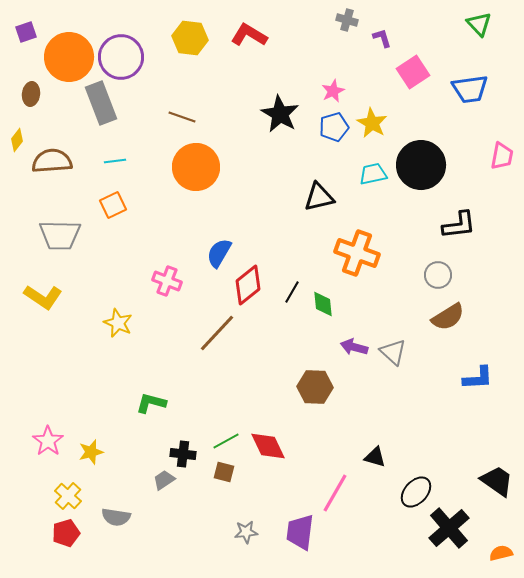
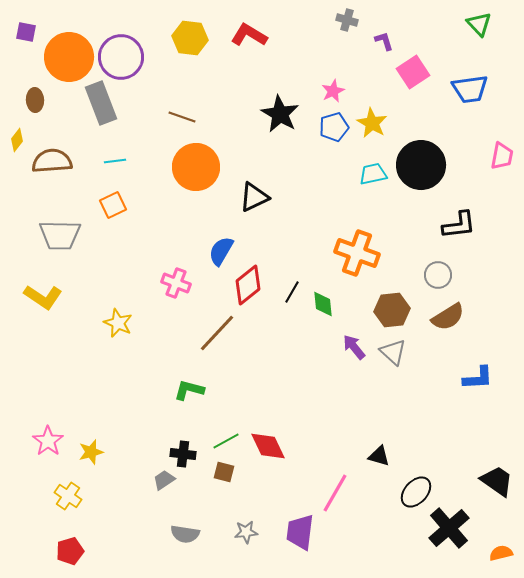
purple square at (26, 32): rotated 30 degrees clockwise
purple L-shape at (382, 38): moved 2 px right, 3 px down
brown ellipse at (31, 94): moved 4 px right, 6 px down; rotated 10 degrees counterclockwise
black triangle at (319, 197): moved 65 px left; rotated 12 degrees counterclockwise
blue semicircle at (219, 253): moved 2 px right, 2 px up
pink cross at (167, 281): moved 9 px right, 2 px down
purple arrow at (354, 347): rotated 36 degrees clockwise
brown hexagon at (315, 387): moved 77 px right, 77 px up; rotated 8 degrees counterclockwise
green L-shape at (151, 403): moved 38 px right, 13 px up
black triangle at (375, 457): moved 4 px right, 1 px up
yellow cross at (68, 496): rotated 8 degrees counterclockwise
gray semicircle at (116, 517): moved 69 px right, 17 px down
red pentagon at (66, 533): moved 4 px right, 18 px down
